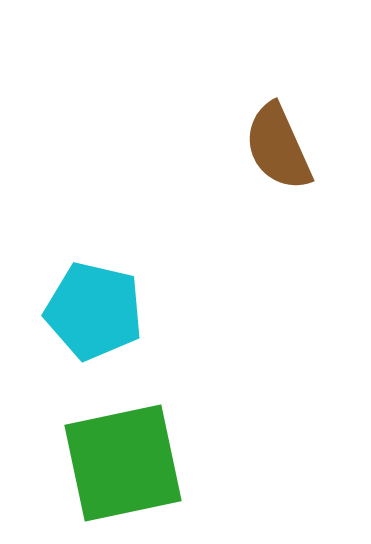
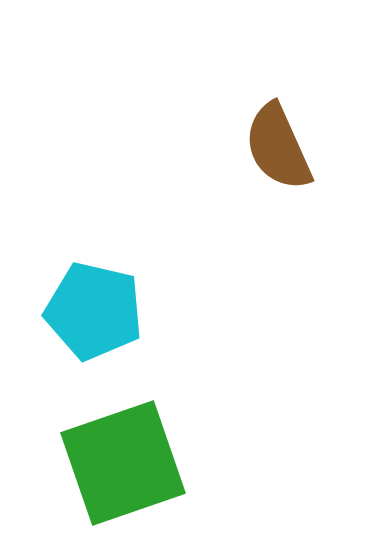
green square: rotated 7 degrees counterclockwise
